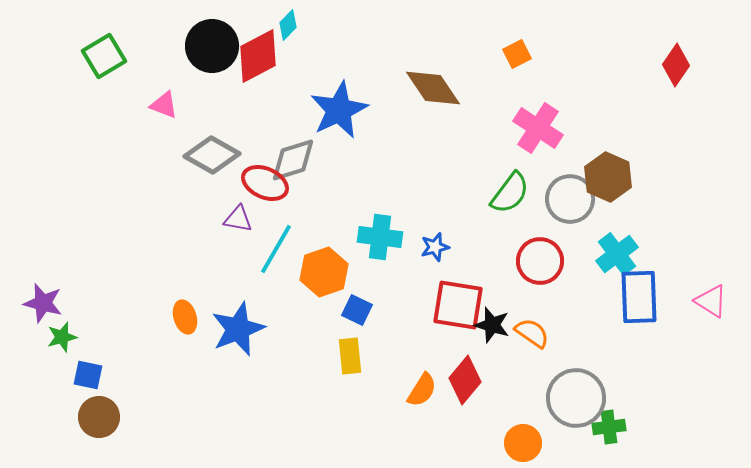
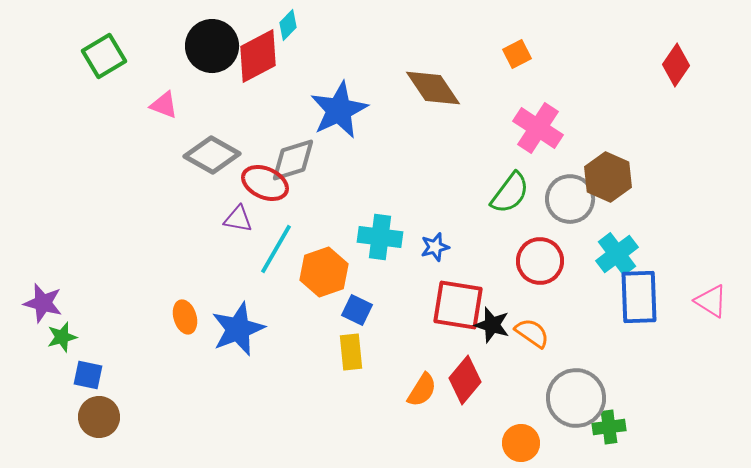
yellow rectangle at (350, 356): moved 1 px right, 4 px up
orange circle at (523, 443): moved 2 px left
